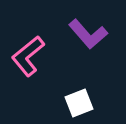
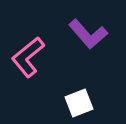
pink L-shape: moved 1 px down
